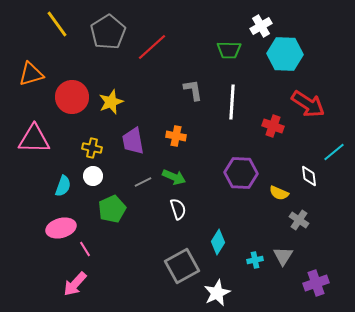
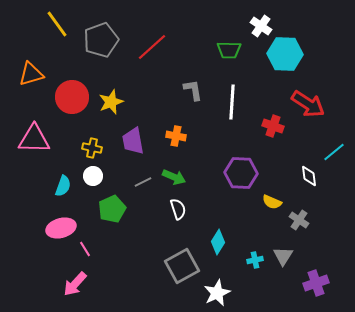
white cross: rotated 25 degrees counterclockwise
gray pentagon: moved 7 px left, 8 px down; rotated 12 degrees clockwise
yellow semicircle: moved 7 px left, 9 px down
